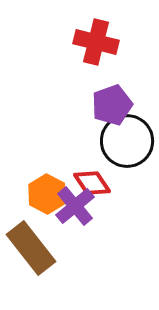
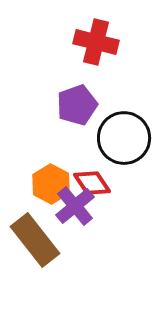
purple pentagon: moved 35 px left
black circle: moved 3 px left, 3 px up
orange hexagon: moved 4 px right, 10 px up
brown rectangle: moved 4 px right, 8 px up
